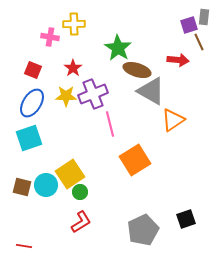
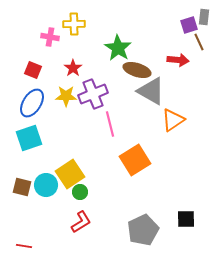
black square: rotated 18 degrees clockwise
